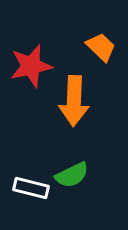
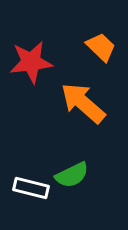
red star: moved 4 px up; rotated 6 degrees clockwise
orange arrow: moved 9 px right, 2 px down; rotated 129 degrees clockwise
